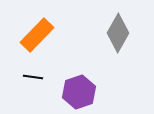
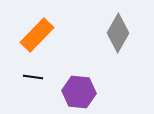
purple hexagon: rotated 24 degrees clockwise
